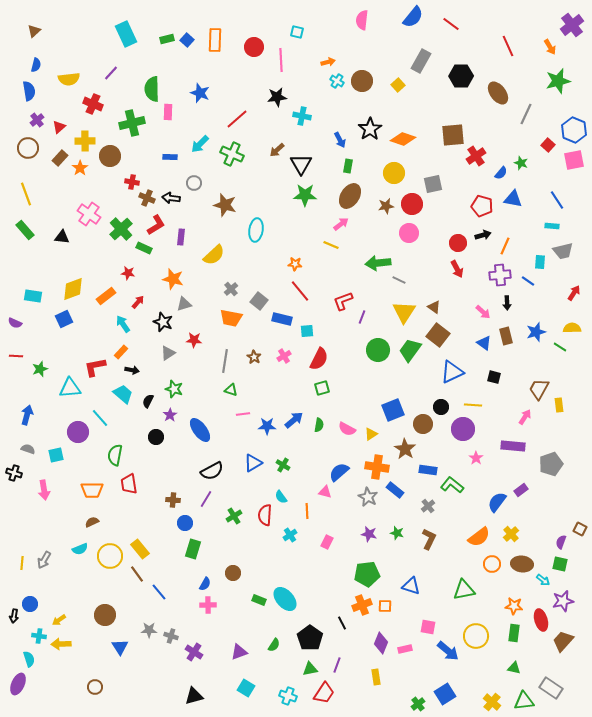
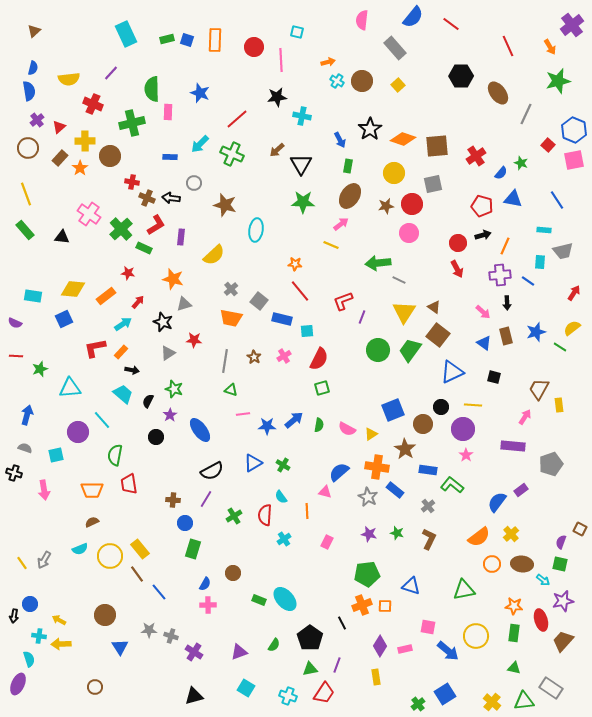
blue square at (187, 40): rotated 24 degrees counterclockwise
gray rectangle at (421, 61): moved 26 px left, 13 px up; rotated 70 degrees counterclockwise
blue semicircle at (36, 65): moved 3 px left, 3 px down
brown square at (453, 135): moved 16 px left, 11 px down
green star at (305, 195): moved 2 px left, 7 px down
cyan rectangle at (552, 226): moved 8 px left, 4 px down
yellow diamond at (73, 289): rotated 25 degrees clockwise
cyan arrow at (123, 324): rotated 90 degrees clockwise
yellow semicircle at (572, 328): rotated 36 degrees counterclockwise
red L-shape at (95, 367): moved 19 px up
cyan line at (100, 418): moved 2 px right, 2 px down
gray semicircle at (28, 449): moved 3 px left, 1 px up
pink star at (476, 458): moved 10 px left, 3 px up
cyan cross at (290, 535): moved 6 px left, 4 px down
yellow line at (22, 563): rotated 40 degrees counterclockwise
yellow arrow at (59, 620): rotated 64 degrees clockwise
purple diamond at (381, 643): moved 1 px left, 3 px down; rotated 10 degrees clockwise
